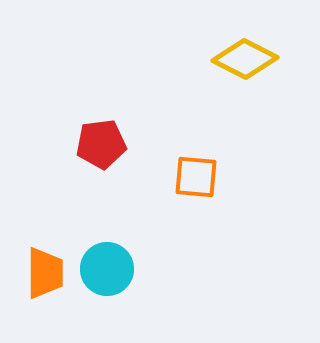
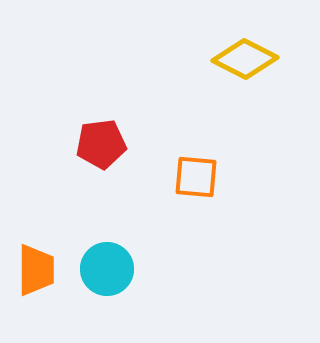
orange trapezoid: moved 9 px left, 3 px up
